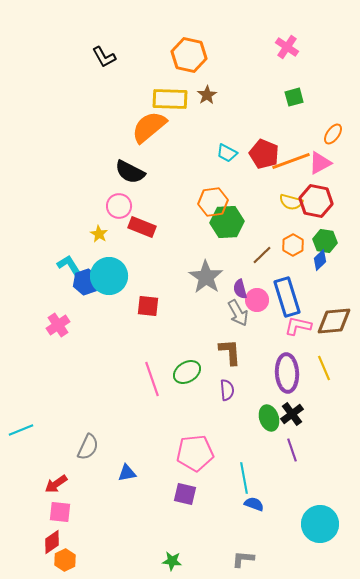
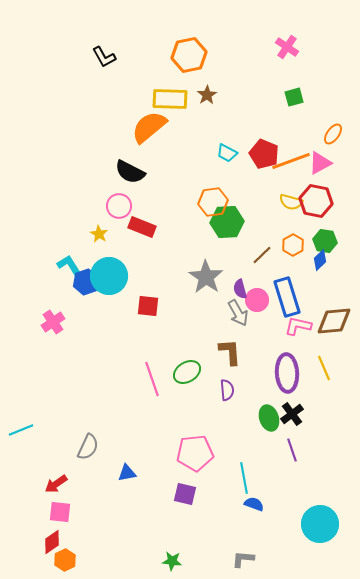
orange hexagon at (189, 55): rotated 24 degrees counterclockwise
pink cross at (58, 325): moved 5 px left, 3 px up
